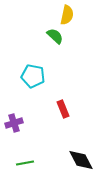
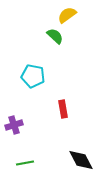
yellow semicircle: rotated 138 degrees counterclockwise
red rectangle: rotated 12 degrees clockwise
purple cross: moved 2 px down
